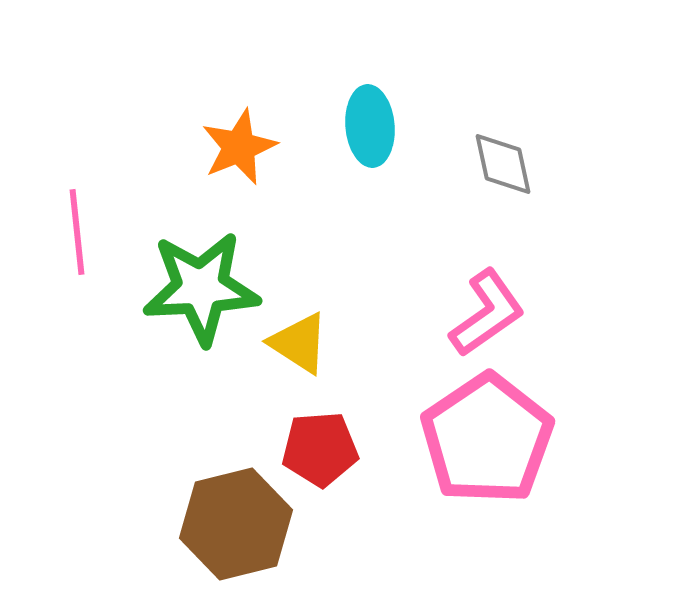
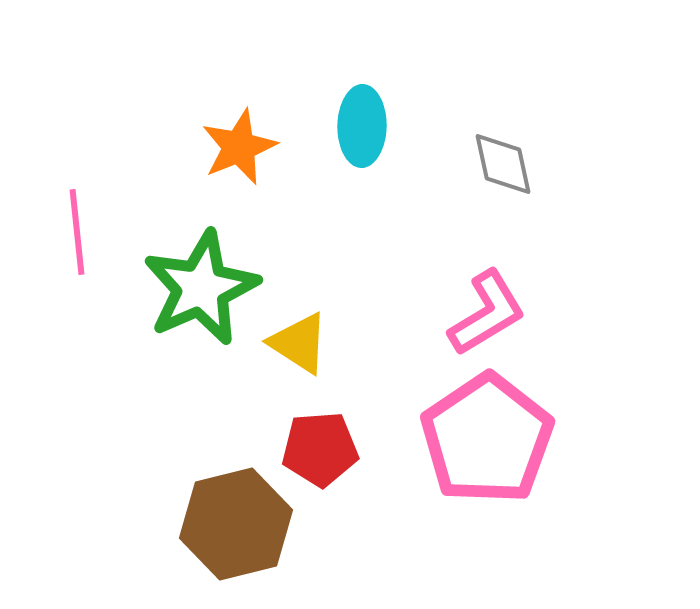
cyan ellipse: moved 8 px left; rotated 6 degrees clockwise
green star: rotated 21 degrees counterclockwise
pink L-shape: rotated 4 degrees clockwise
